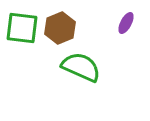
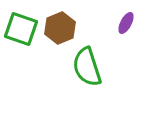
green square: moved 1 px left, 1 px down; rotated 12 degrees clockwise
green semicircle: moved 6 px right; rotated 132 degrees counterclockwise
